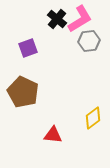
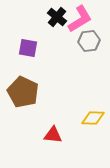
black cross: moved 2 px up
purple square: rotated 30 degrees clockwise
yellow diamond: rotated 40 degrees clockwise
